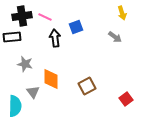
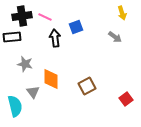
cyan semicircle: rotated 15 degrees counterclockwise
